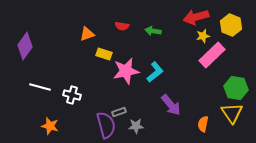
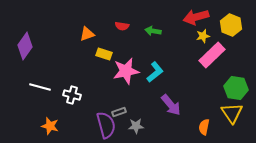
orange semicircle: moved 1 px right, 3 px down
